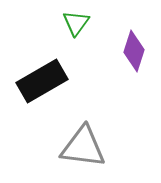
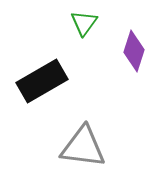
green triangle: moved 8 px right
